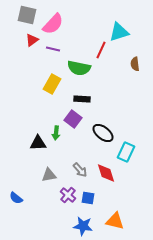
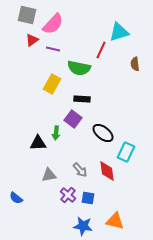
red diamond: moved 1 px right, 2 px up; rotated 10 degrees clockwise
